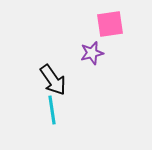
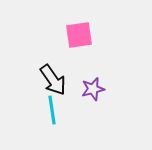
pink square: moved 31 px left, 11 px down
purple star: moved 1 px right, 36 px down
